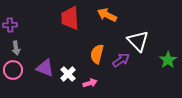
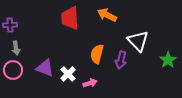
purple arrow: rotated 138 degrees clockwise
